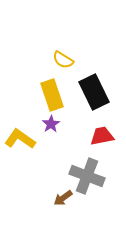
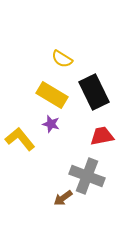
yellow semicircle: moved 1 px left, 1 px up
yellow rectangle: rotated 40 degrees counterclockwise
purple star: rotated 24 degrees counterclockwise
yellow L-shape: rotated 16 degrees clockwise
